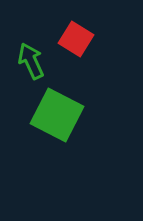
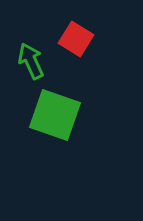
green square: moved 2 px left; rotated 8 degrees counterclockwise
